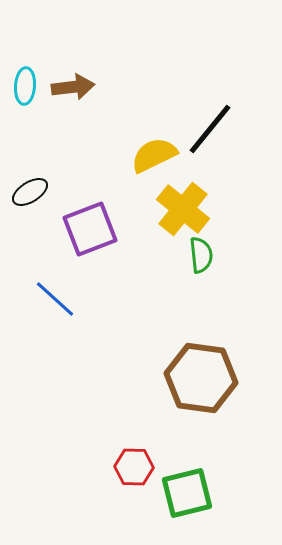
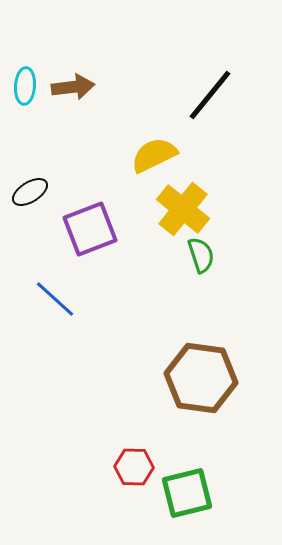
black line: moved 34 px up
green semicircle: rotated 12 degrees counterclockwise
